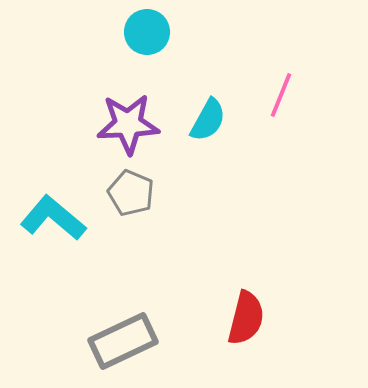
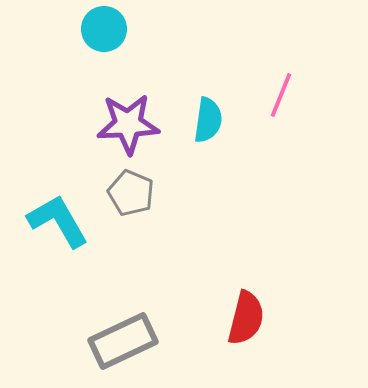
cyan circle: moved 43 px left, 3 px up
cyan semicircle: rotated 21 degrees counterclockwise
cyan L-shape: moved 5 px right, 3 px down; rotated 20 degrees clockwise
